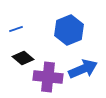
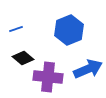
blue arrow: moved 5 px right
